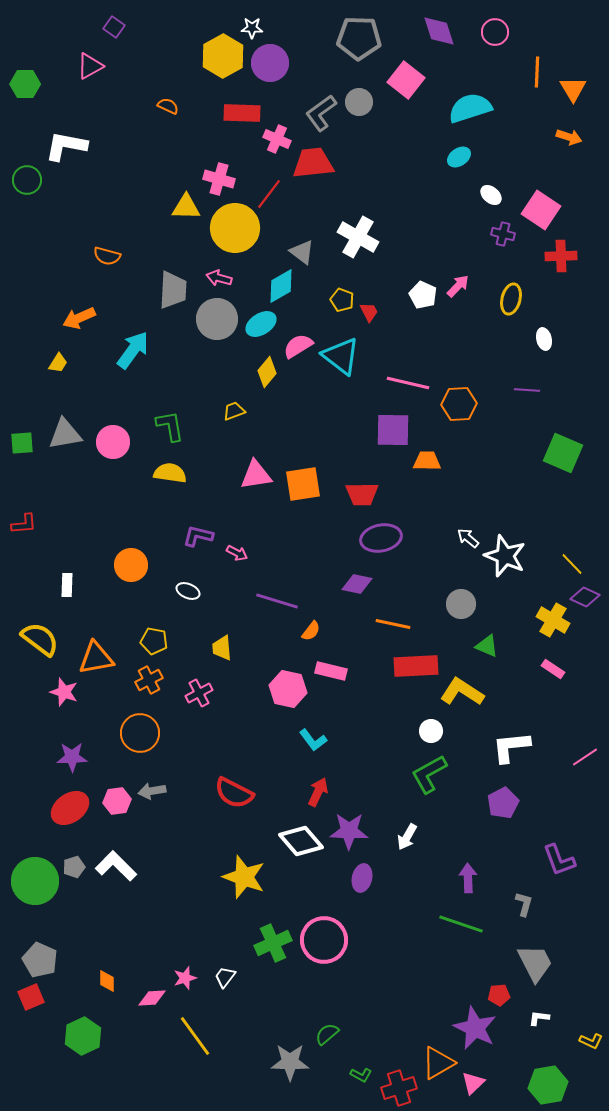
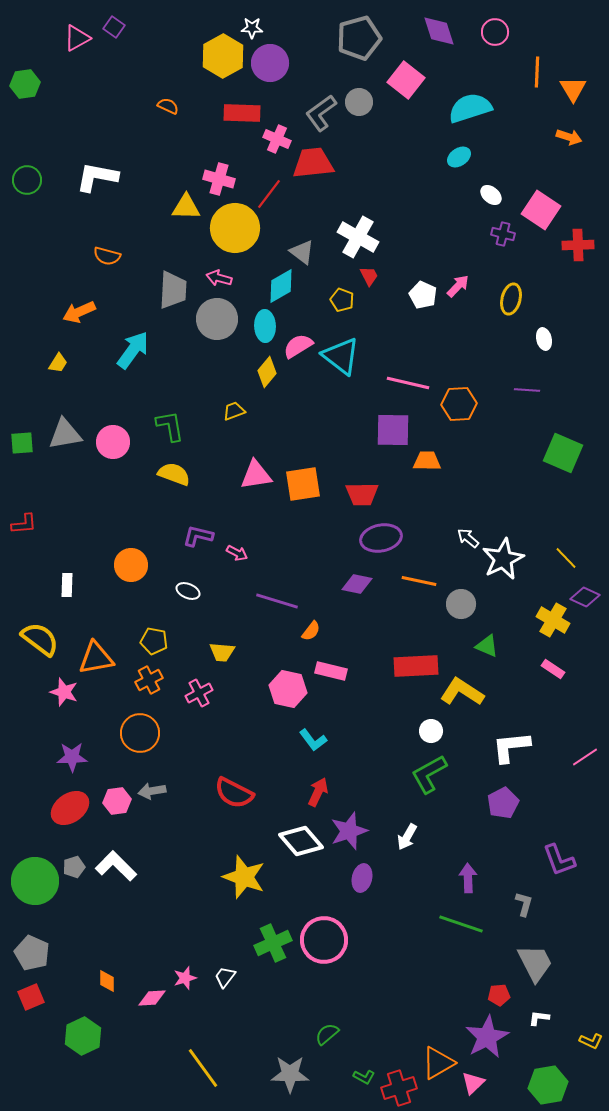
gray pentagon at (359, 38): rotated 18 degrees counterclockwise
pink triangle at (90, 66): moved 13 px left, 28 px up
green hexagon at (25, 84): rotated 8 degrees counterclockwise
white L-shape at (66, 146): moved 31 px right, 31 px down
red cross at (561, 256): moved 17 px right, 11 px up
red trapezoid at (369, 312): moved 36 px up
orange arrow at (79, 318): moved 6 px up
cyan ellipse at (261, 324): moved 4 px right, 2 px down; rotated 60 degrees counterclockwise
yellow semicircle at (170, 473): moved 4 px right, 1 px down; rotated 12 degrees clockwise
white star at (505, 556): moved 2 px left, 3 px down; rotated 24 degrees clockwise
yellow line at (572, 564): moved 6 px left, 6 px up
orange line at (393, 624): moved 26 px right, 43 px up
yellow trapezoid at (222, 648): moved 4 px down; rotated 80 degrees counterclockwise
purple star at (349, 831): rotated 21 degrees counterclockwise
gray pentagon at (40, 960): moved 8 px left, 7 px up
purple star at (475, 1028): moved 12 px right, 9 px down; rotated 18 degrees clockwise
yellow line at (195, 1036): moved 8 px right, 32 px down
gray star at (290, 1062): moved 12 px down
green L-shape at (361, 1075): moved 3 px right, 2 px down
